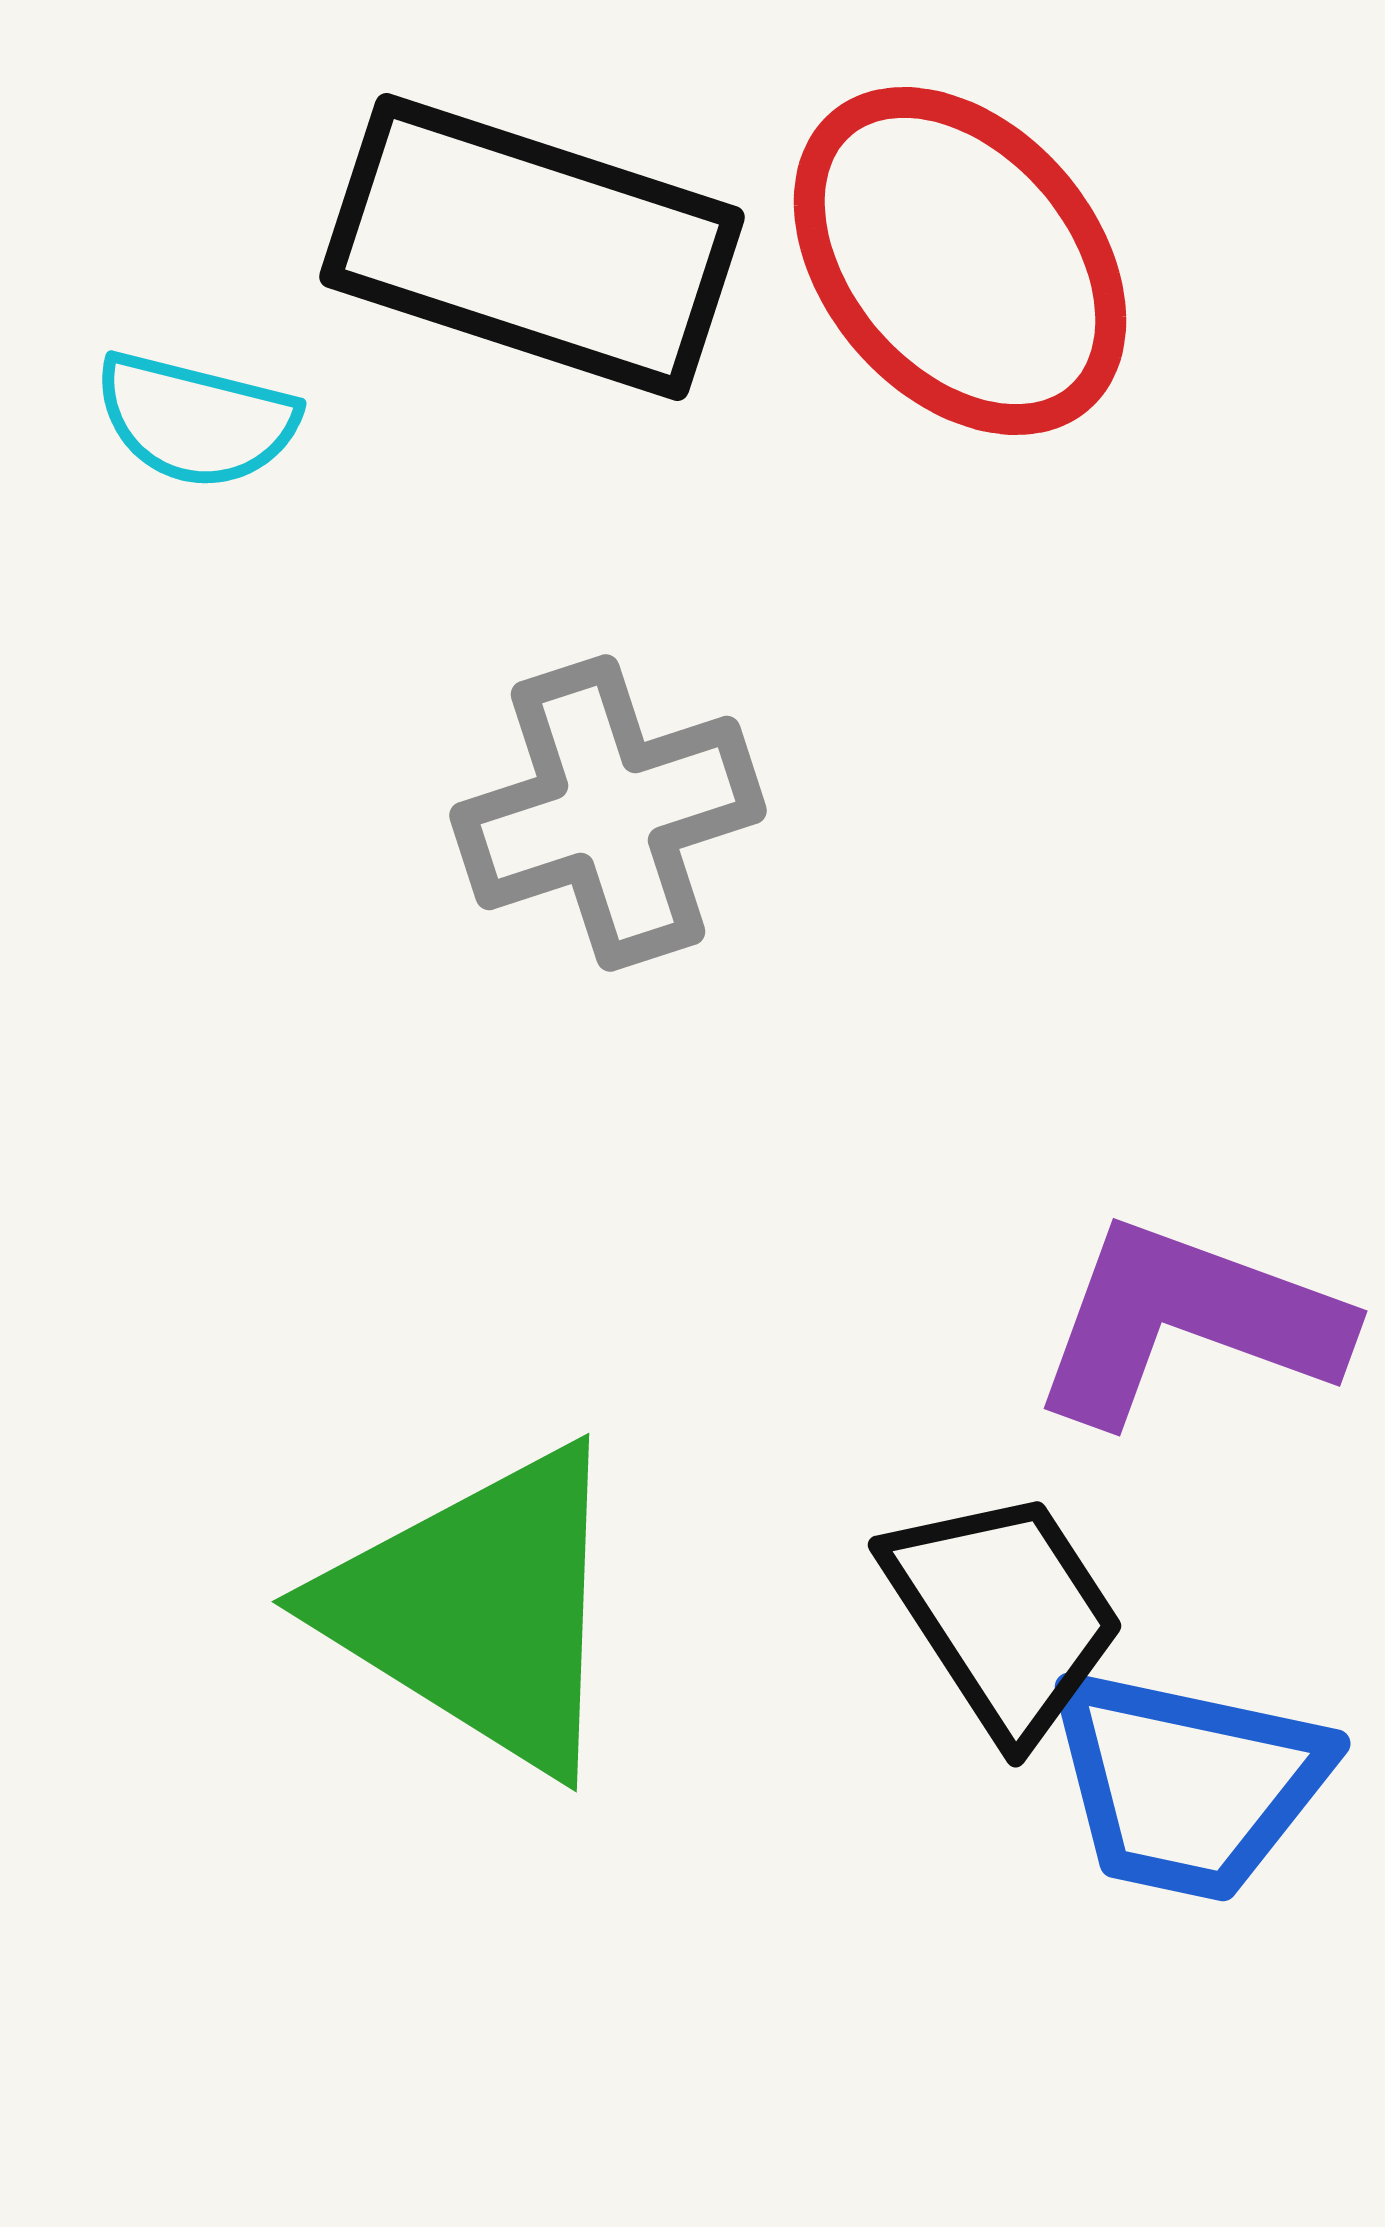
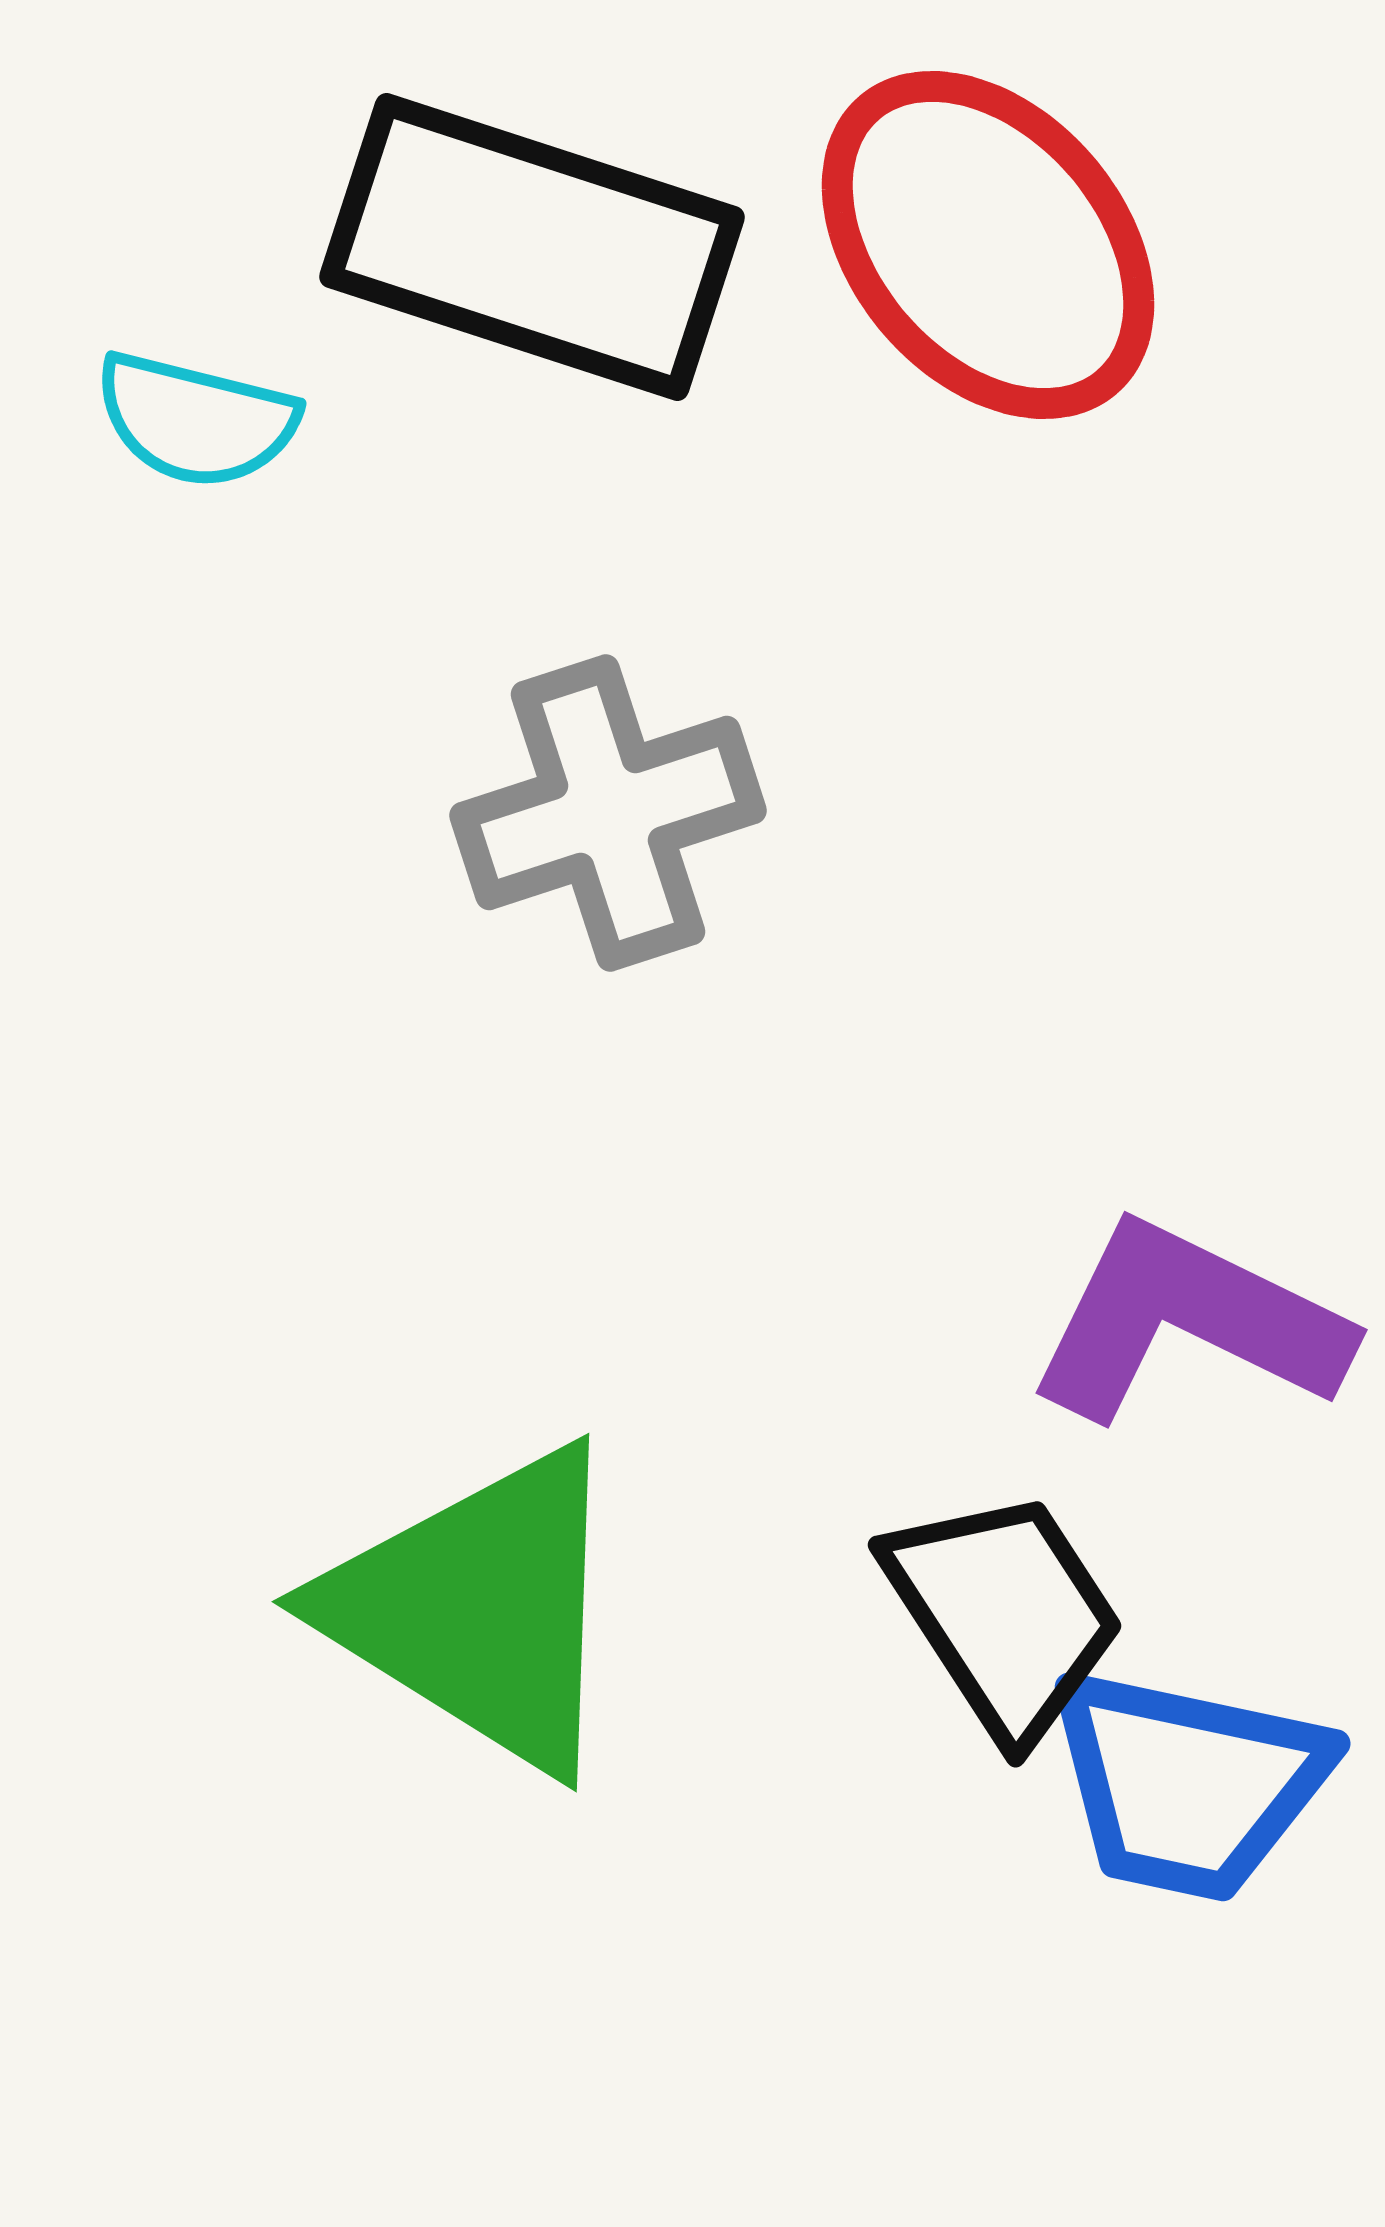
red ellipse: moved 28 px right, 16 px up
purple L-shape: rotated 6 degrees clockwise
